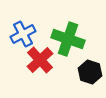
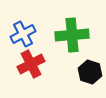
green cross: moved 4 px right, 4 px up; rotated 24 degrees counterclockwise
red cross: moved 9 px left, 4 px down; rotated 16 degrees clockwise
